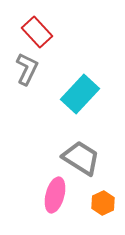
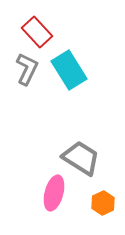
cyan rectangle: moved 11 px left, 24 px up; rotated 75 degrees counterclockwise
pink ellipse: moved 1 px left, 2 px up
